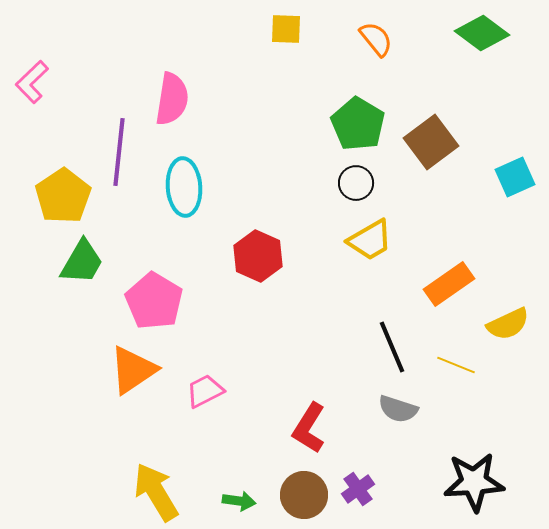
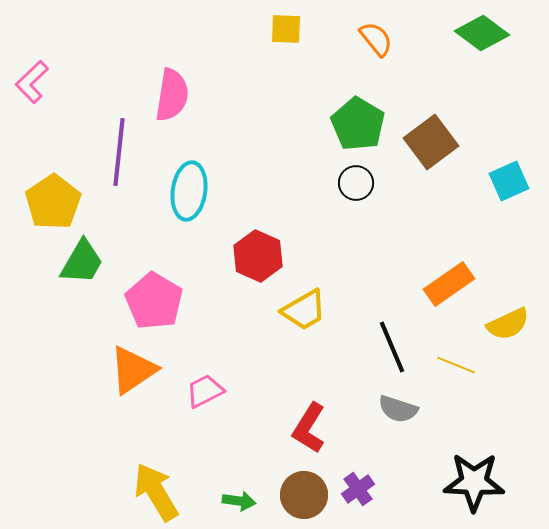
pink semicircle: moved 4 px up
cyan square: moved 6 px left, 4 px down
cyan ellipse: moved 5 px right, 4 px down; rotated 12 degrees clockwise
yellow pentagon: moved 10 px left, 6 px down
yellow trapezoid: moved 66 px left, 70 px down
black star: rotated 6 degrees clockwise
